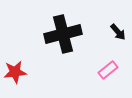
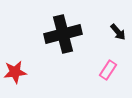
pink rectangle: rotated 18 degrees counterclockwise
